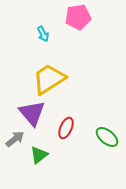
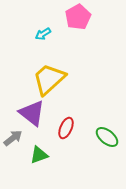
pink pentagon: rotated 20 degrees counterclockwise
cyan arrow: rotated 84 degrees clockwise
yellow trapezoid: rotated 9 degrees counterclockwise
purple triangle: rotated 12 degrees counterclockwise
gray arrow: moved 2 px left, 1 px up
green triangle: rotated 18 degrees clockwise
